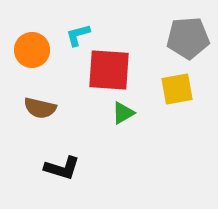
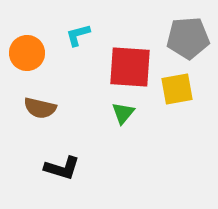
orange circle: moved 5 px left, 3 px down
red square: moved 21 px right, 3 px up
green triangle: rotated 20 degrees counterclockwise
